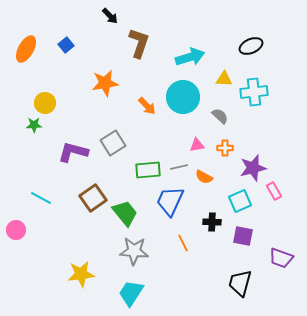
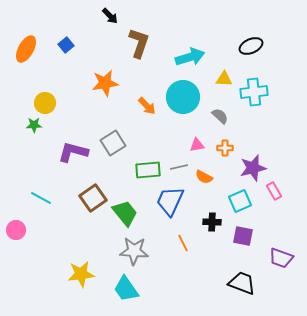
black trapezoid: moved 2 px right; rotated 96 degrees clockwise
cyan trapezoid: moved 5 px left, 4 px up; rotated 68 degrees counterclockwise
